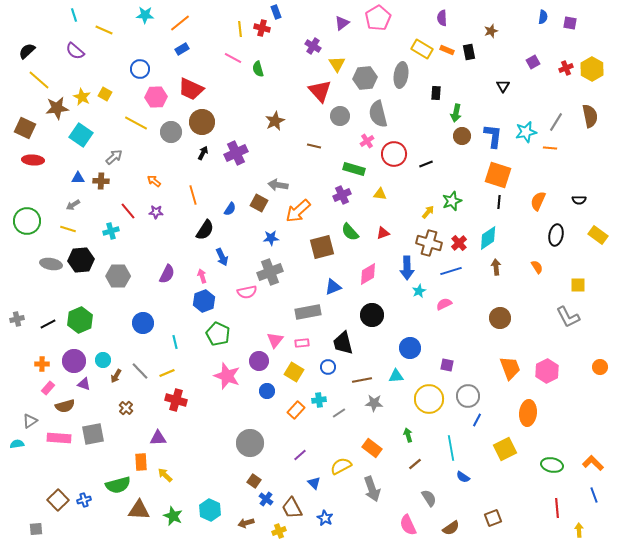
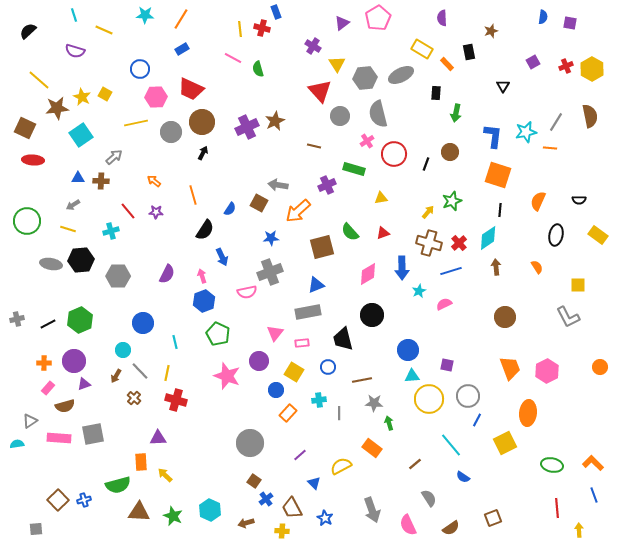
orange line at (180, 23): moved 1 px right, 4 px up; rotated 20 degrees counterclockwise
orange rectangle at (447, 50): moved 14 px down; rotated 24 degrees clockwise
black semicircle at (27, 51): moved 1 px right, 20 px up
purple semicircle at (75, 51): rotated 24 degrees counterclockwise
red cross at (566, 68): moved 2 px up
gray ellipse at (401, 75): rotated 55 degrees clockwise
yellow line at (136, 123): rotated 40 degrees counterclockwise
cyan square at (81, 135): rotated 20 degrees clockwise
brown circle at (462, 136): moved 12 px left, 16 px down
purple cross at (236, 153): moved 11 px right, 26 px up
black line at (426, 164): rotated 48 degrees counterclockwise
yellow triangle at (380, 194): moved 1 px right, 4 px down; rotated 16 degrees counterclockwise
purple cross at (342, 195): moved 15 px left, 10 px up
black line at (499, 202): moved 1 px right, 8 px down
blue arrow at (407, 268): moved 5 px left
blue triangle at (333, 287): moved 17 px left, 2 px up
brown circle at (500, 318): moved 5 px right, 1 px up
pink triangle at (275, 340): moved 7 px up
black trapezoid at (343, 343): moved 4 px up
blue circle at (410, 348): moved 2 px left, 2 px down
cyan circle at (103, 360): moved 20 px right, 10 px up
orange cross at (42, 364): moved 2 px right, 1 px up
yellow line at (167, 373): rotated 56 degrees counterclockwise
cyan triangle at (396, 376): moved 16 px right
purple triangle at (84, 384): rotated 40 degrees counterclockwise
blue circle at (267, 391): moved 9 px right, 1 px up
brown cross at (126, 408): moved 8 px right, 10 px up
orange rectangle at (296, 410): moved 8 px left, 3 px down
gray line at (339, 413): rotated 56 degrees counterclockwise
green arrow at (408, 435): moved 19 px left, 12 px up
cyan line at (451, 448): moved 3 px up; rotated 30 degrees counterclockwise
yellow square at (505, 449): moved 6 px up
gray arrow at (372, 489): moved 21 px down
blue cross at (266, 499): rotated 16 degrees clockwise
brown triangle at (139, 510): moved 2 px down
yellow cross at (279, 531): moved 3 px right; rotated 24 degrees clockwise
